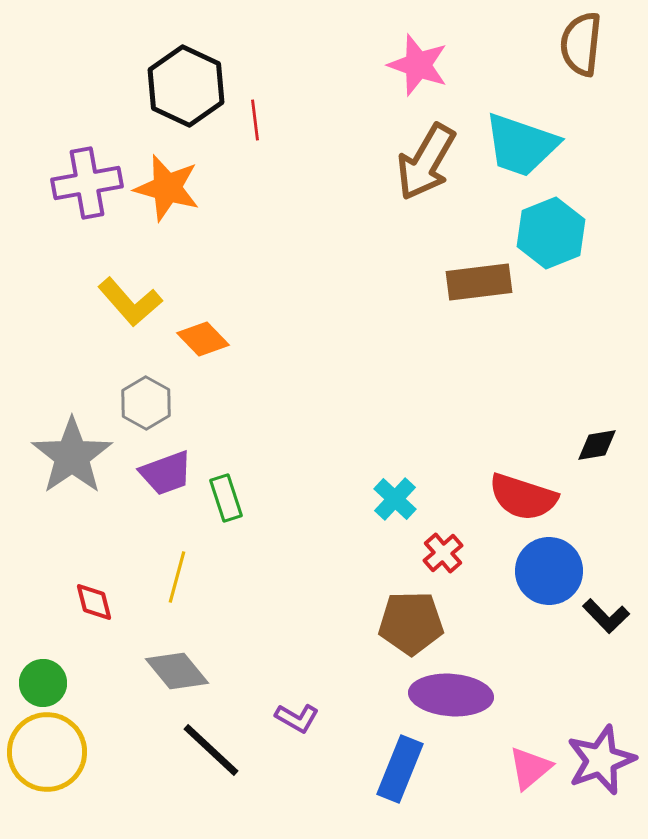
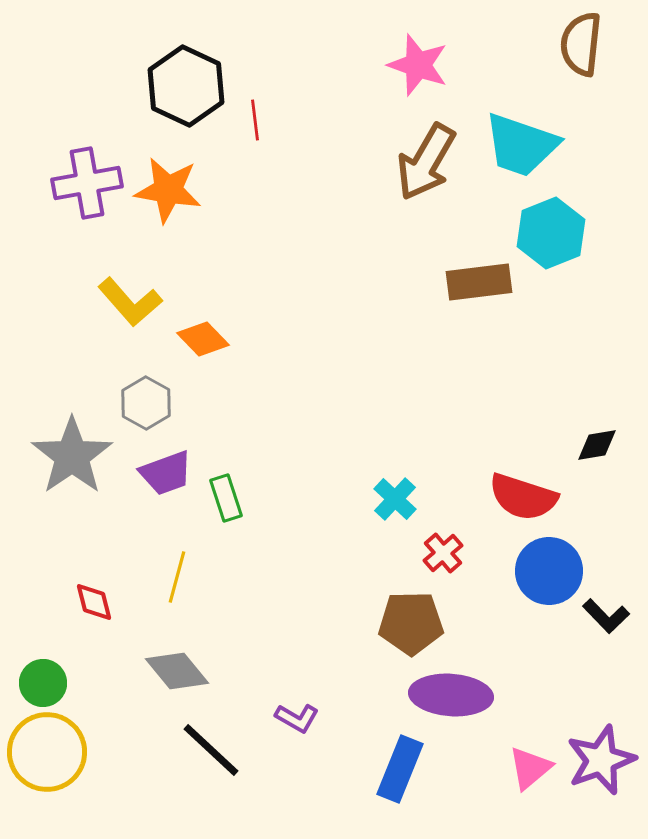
orange star: moved 1 px right, 2 px down; rotated 6 degrees counterclockwise
